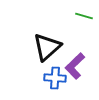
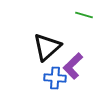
green line: moved 1 px up
purple L-shape: moved 2 px left
